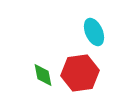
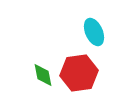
red hexagon: moved 1 px left
